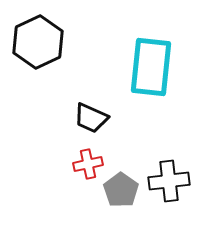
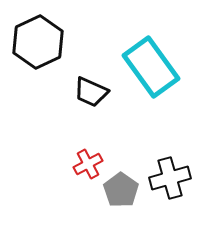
cyan rectangle: rotated 42 degrees counterclockwise
black trapezoid: moved 26 px up
red cross: rotated 16 degrees counterclockwise
black cross: moved 1 px right, 3 px up; rotated 9 degrees counterclockwise
